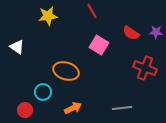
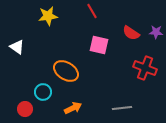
pink square: rotated 18 degrees counterclockwise
orange ellipse: rotated 15 degrees clockwise
red circle: moved 1 px up
